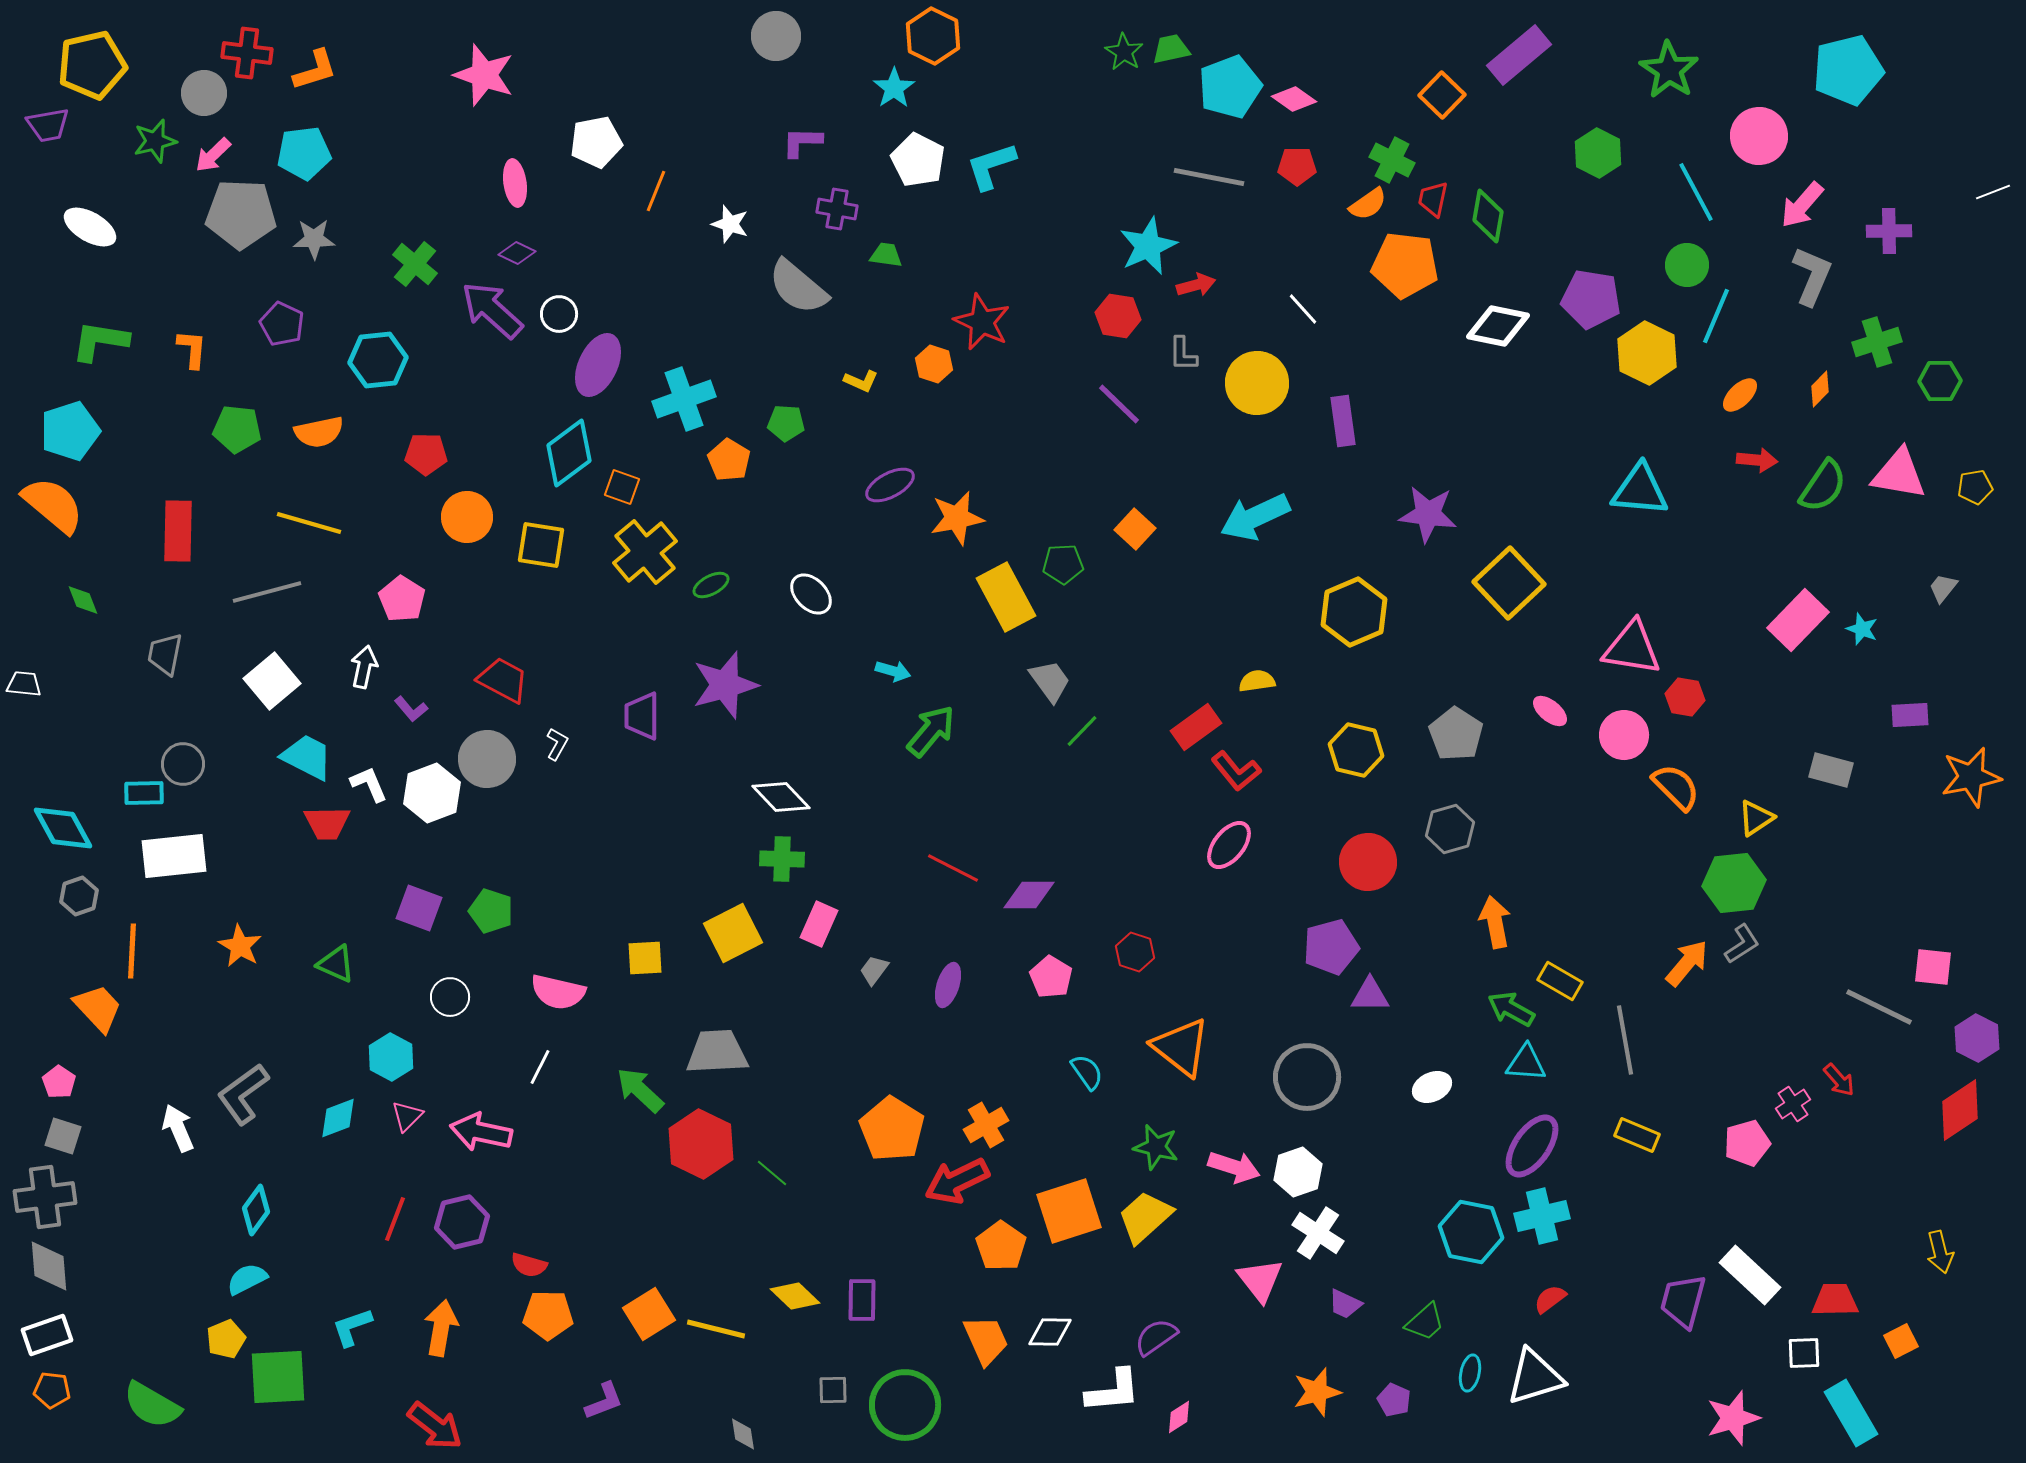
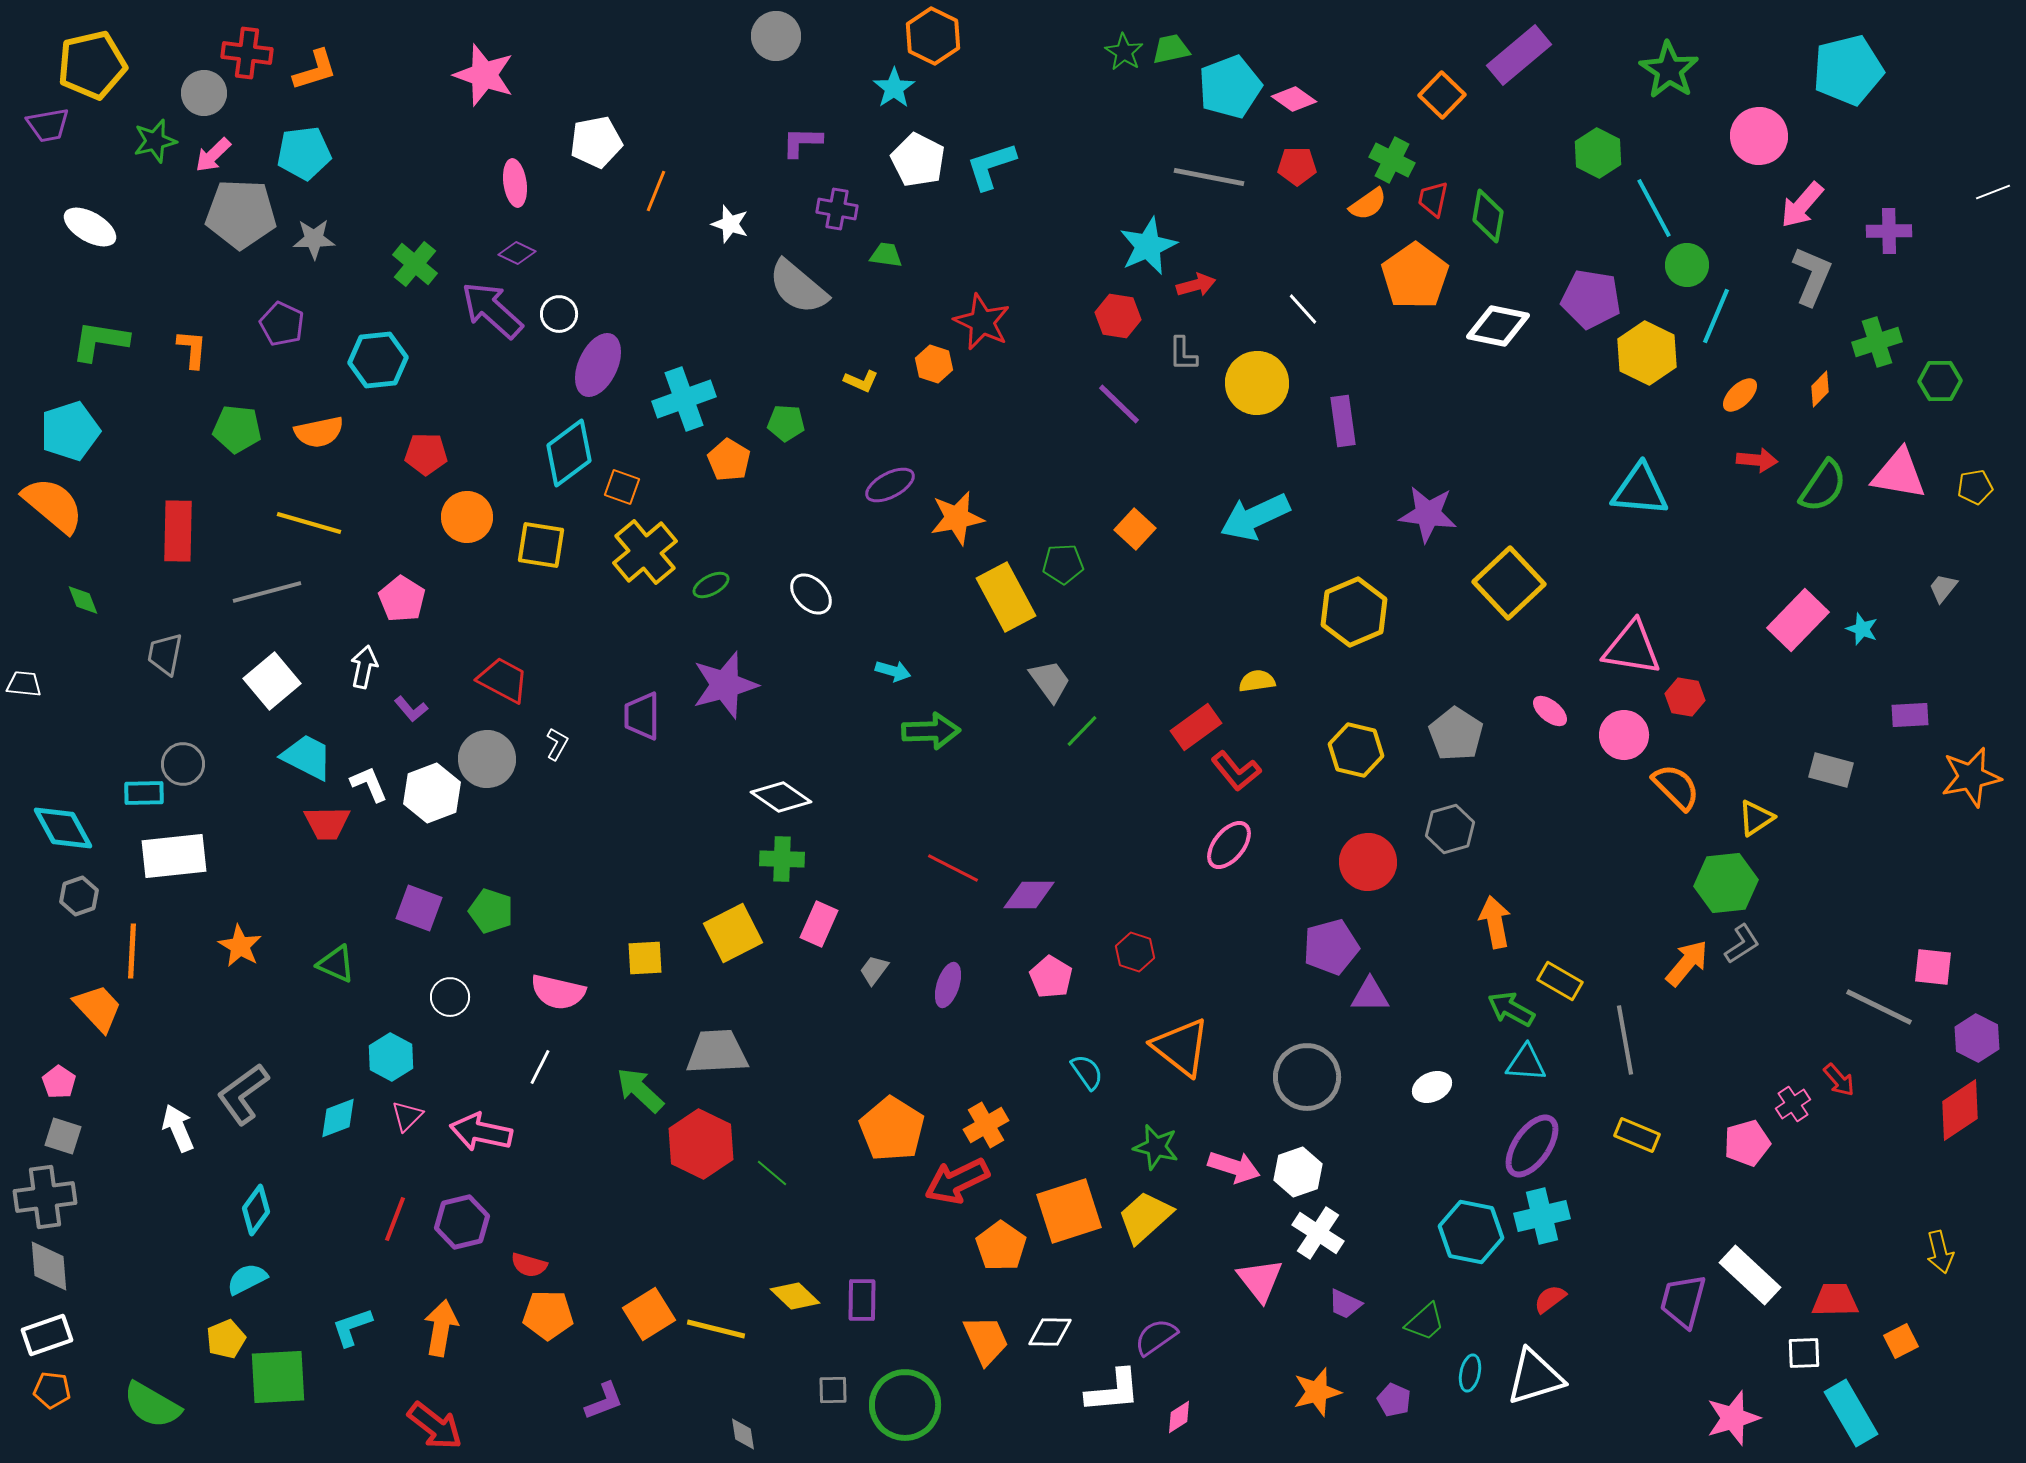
cyan line at (1696, 192): moved 42 px left, 16 px down
orange pentagon at (1405, 265): moved 10 px right, 11 px down; rotated 30 degrees clockwise
green arrow at (931, 731): rotated 48 degrees clockwise
white diamond at (781, 797): rotated 12 degrees counterclockwise
green hexagon at (1734, 883): moved 8 px left
